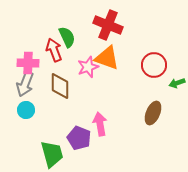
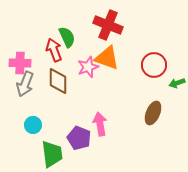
pink cross: moved 8 px left
brown diamond: moved 2 px left, 5 px up
cyan circle: moved 7 px right, 15 px down
green trapezoid: rotated 8 degrees clockwise
